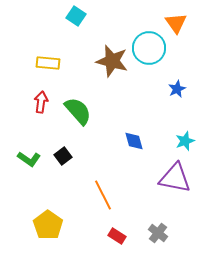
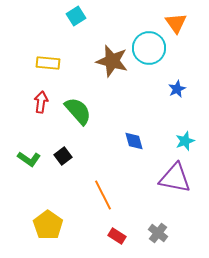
cyan square: rotated 24 degrees clockwise
